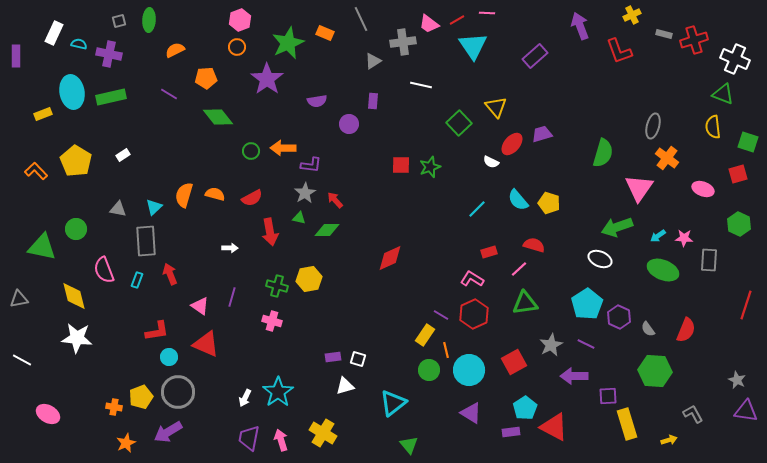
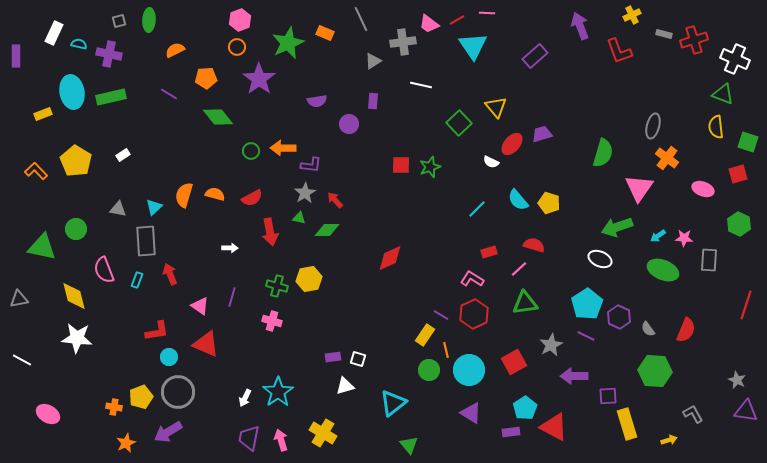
purple star at (267, 79): moved 8 px left
yellow semicircle at (713, 127): moved 3 px right
purple line at (586, 344): moved 8 px up
